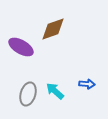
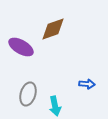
cyan arrow: moved 15 px down; rotated 144 degrees counterclockwise
